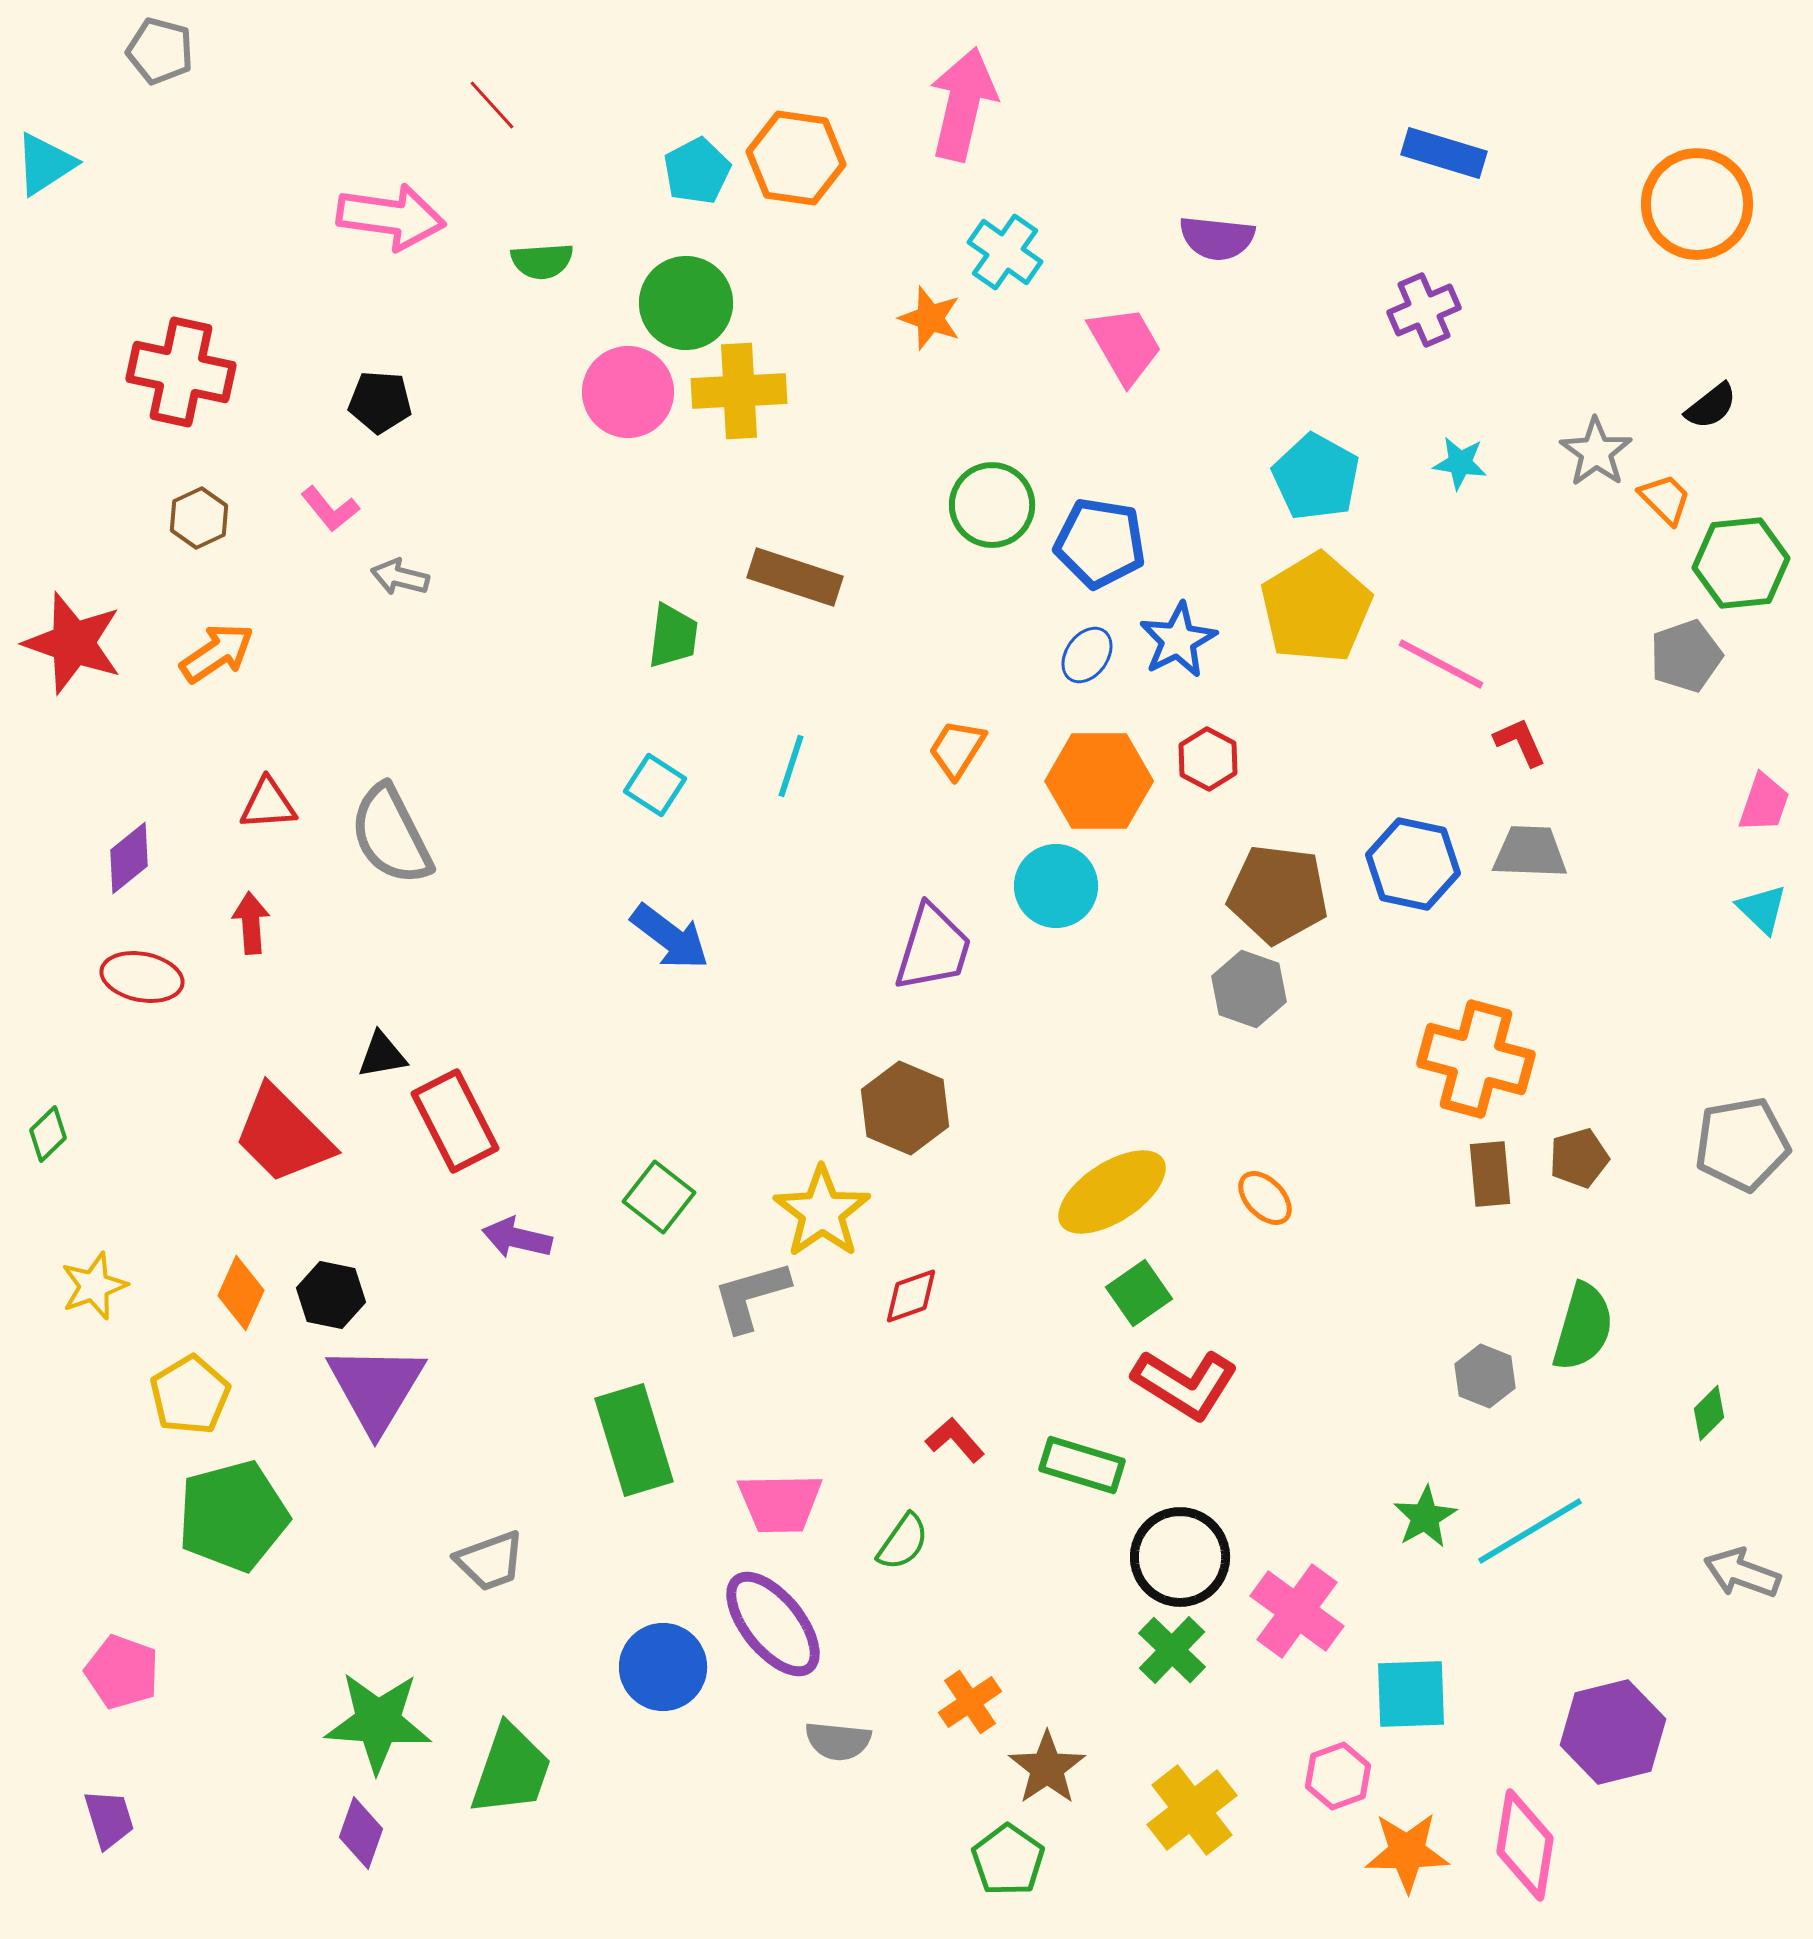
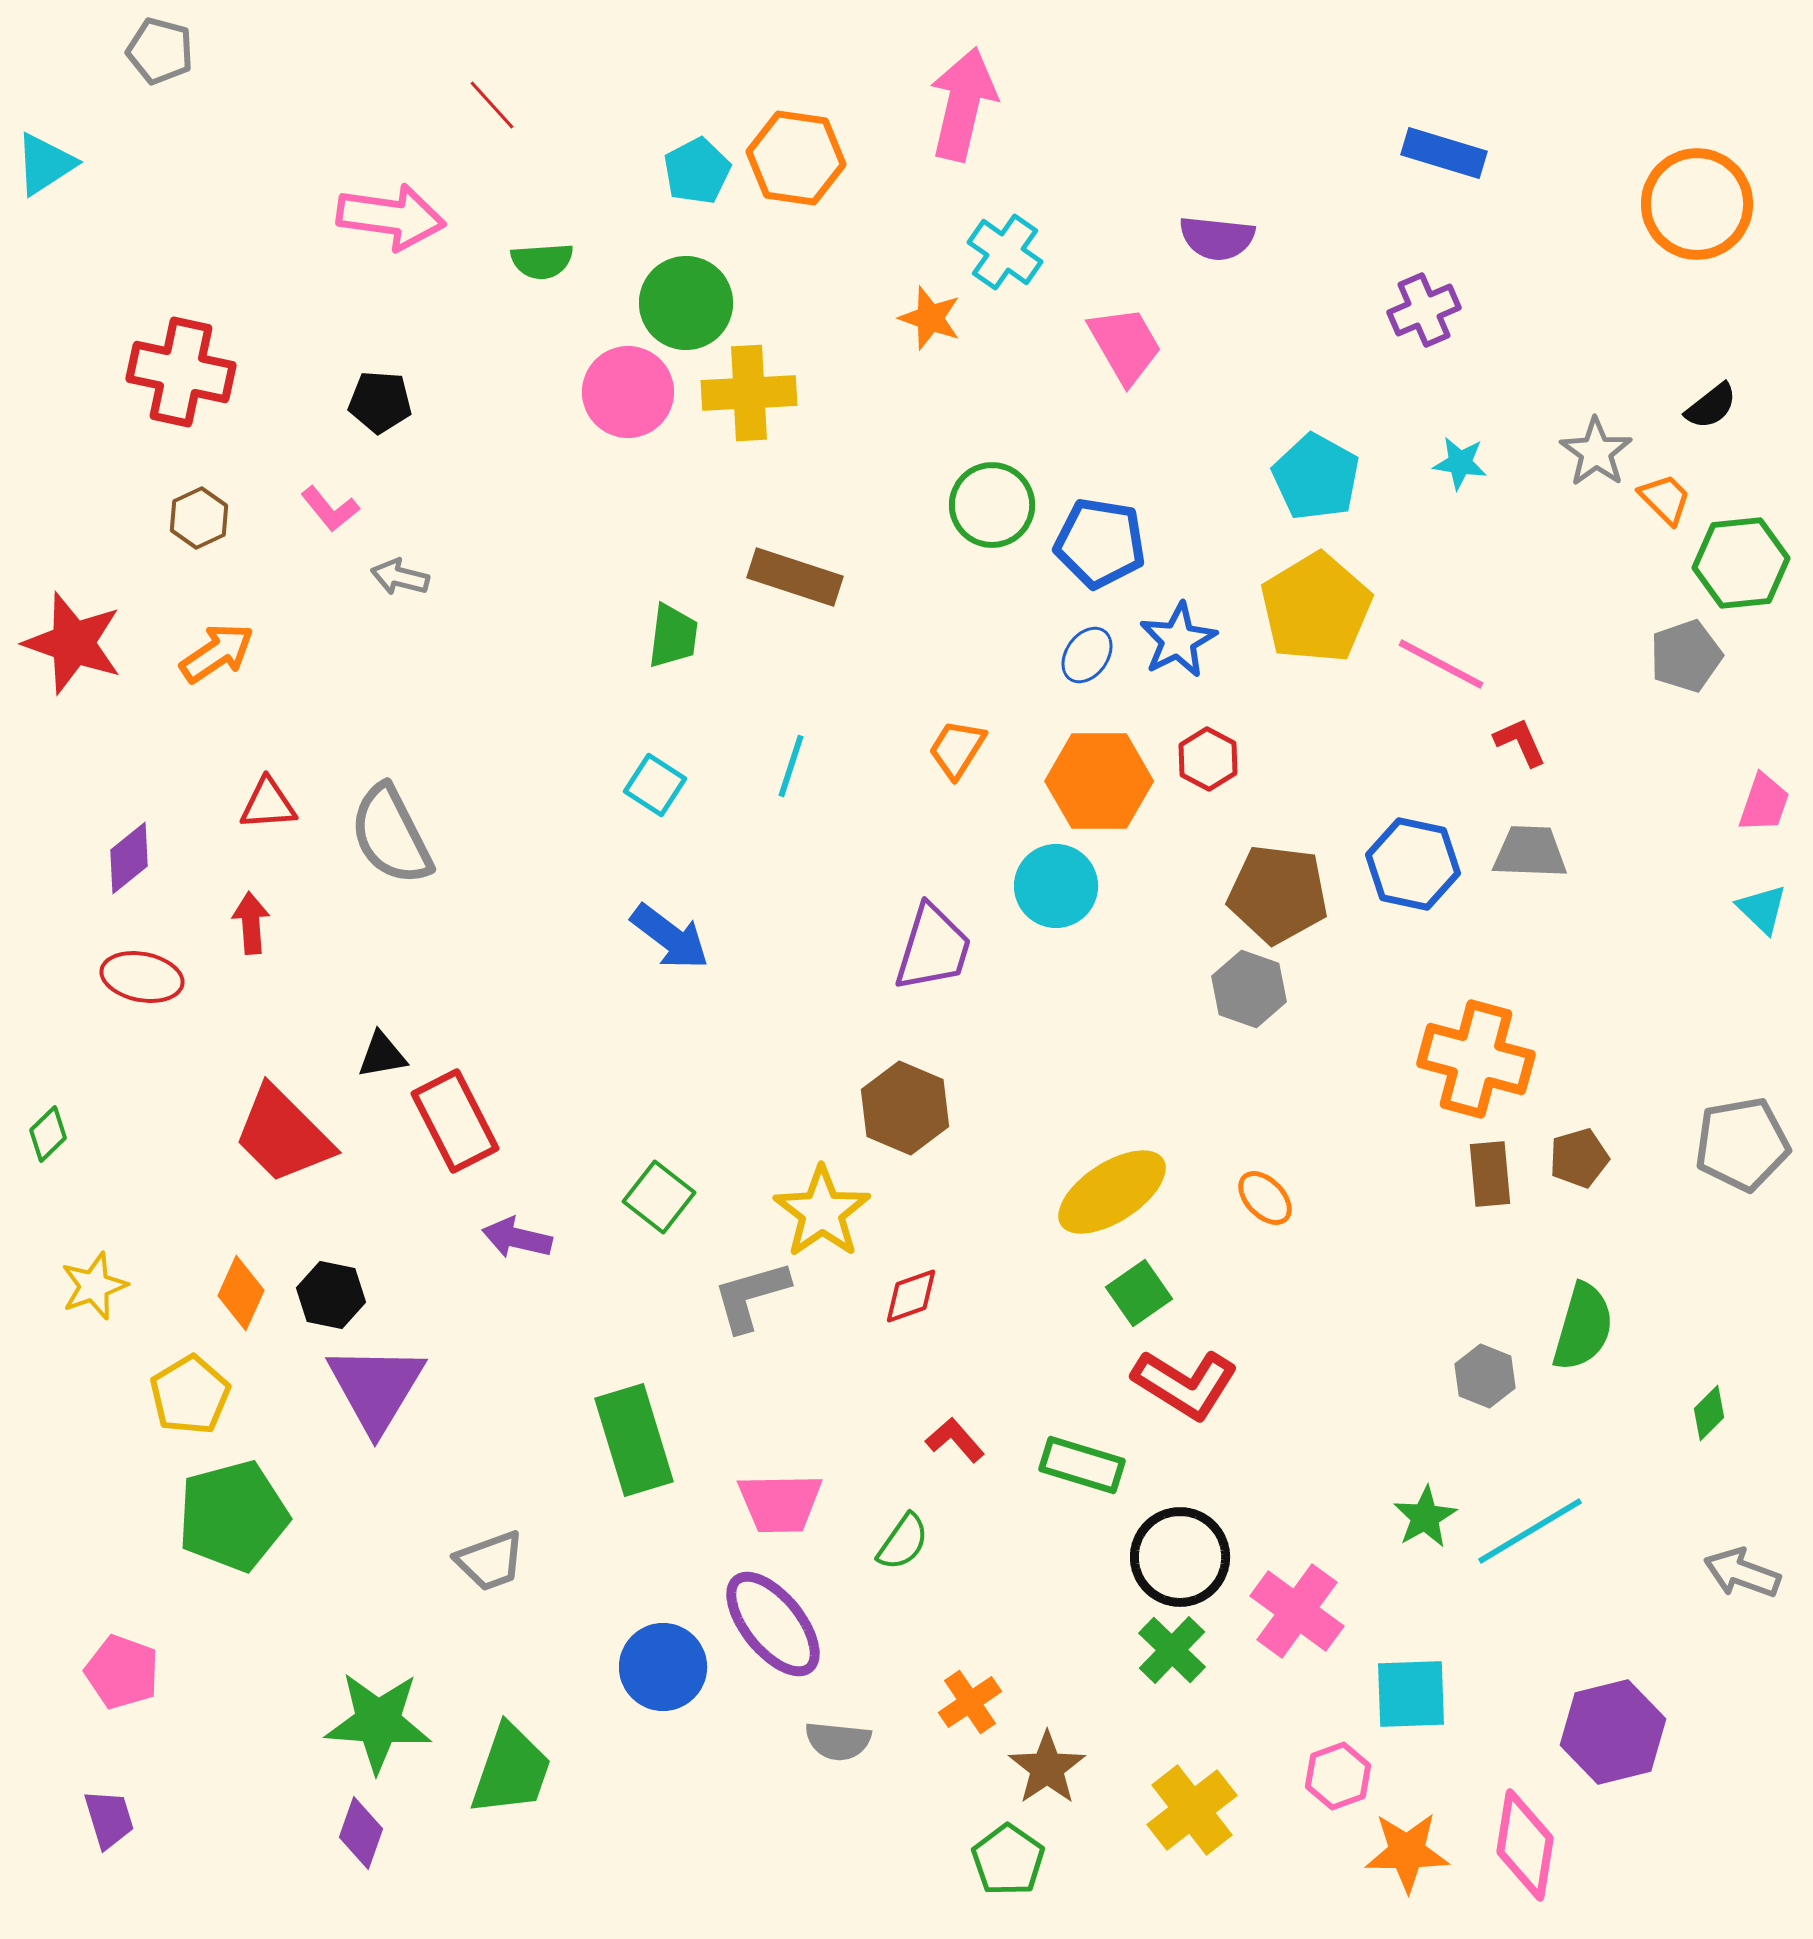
yellow cross at (739, 391): moved 10 px right, 2 px down
